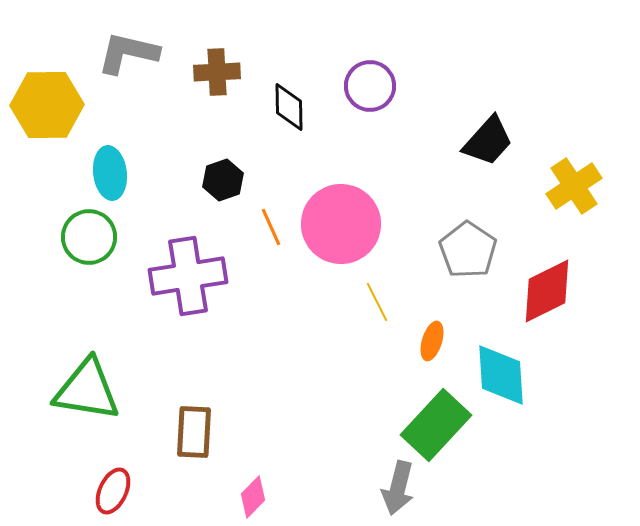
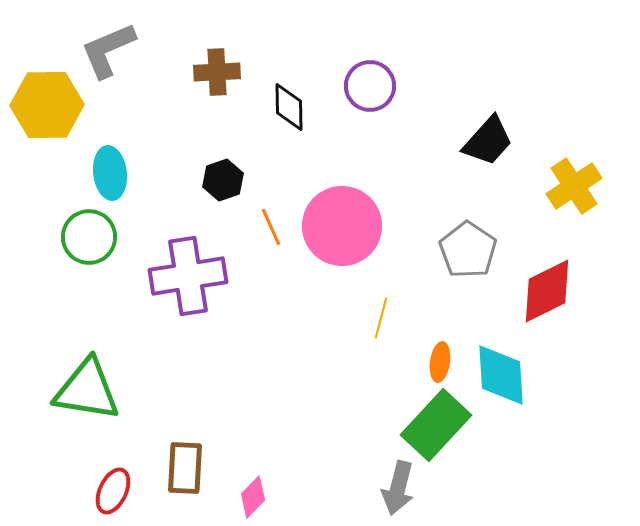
gray L-shape: moved 20 px left, 3 px up; rotated 36 degrees counterclockwise
pink circle: moved 1 px right, 2 px down
yellow line: moved 4 px right, 16 px down; rotated 42 degrees clockwise
orange ellipse: moved 8 px right, 21 px down; rotated 9 degrees counterclockwise
brown rectangle: moved 9 px left, 36 px down
